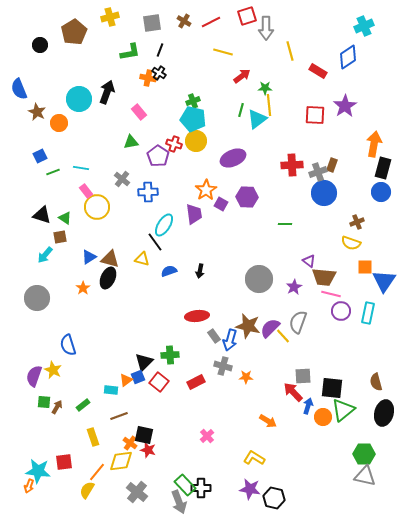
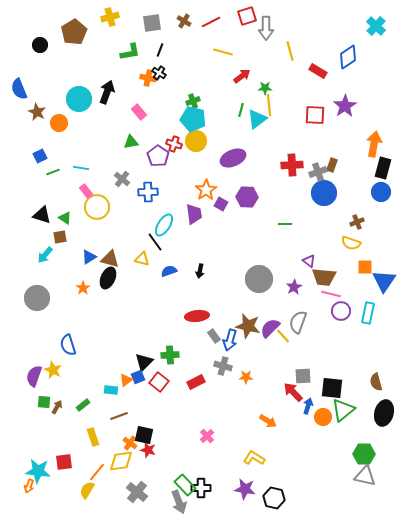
cyan cross at (364, 26): moved 12 px right; rotated 24 degrees counterclockwise
purple star at (250, 489): moved 5 px left
